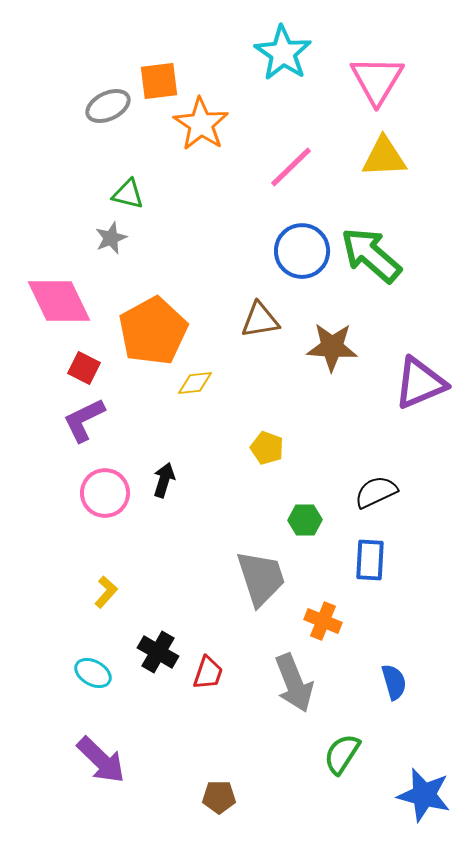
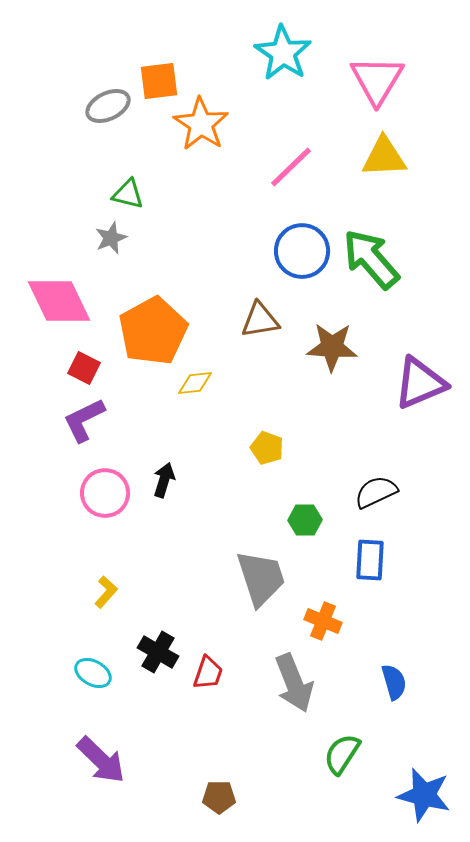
green arrow: moved 4 px down; rotated 8 degrees clockwise
